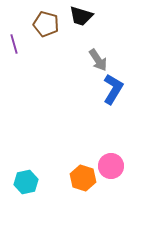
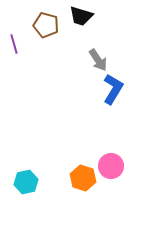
brown pentagon: moved 1 px down
